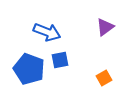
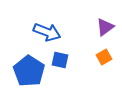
blue square: rotated 24 degrees clockwise
blue pentagon: moved 2 px down; rotated 12 degrees clockwise
orange square: moved 21 px up
